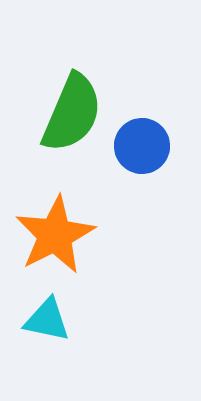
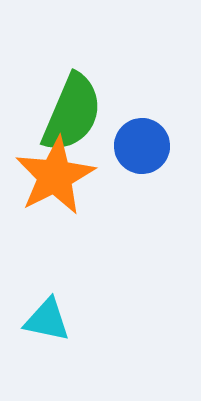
orange star: moved 59 px up
